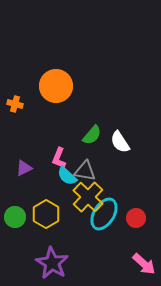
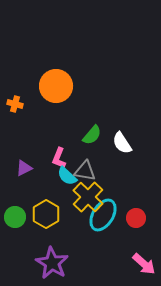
white semicircle: moved 2 px right, 1 px down
cyan ellipse: moved 1 px left, 1 px down
